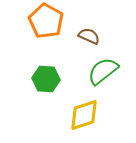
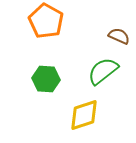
brown semicircle: moved 30 px right
